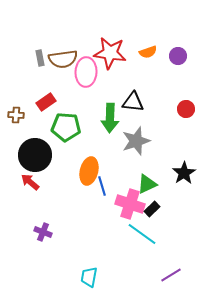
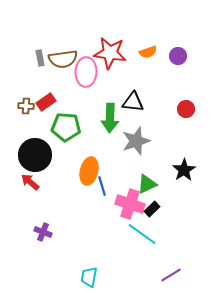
brown cross: moved 10 px right, 9 px up
black star: moved 3 px up
